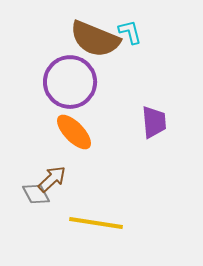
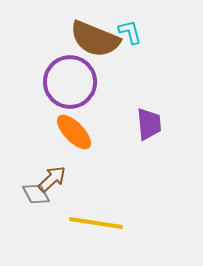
purple trapezoid: moved 5 px left, 2 px down
